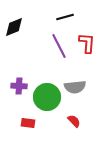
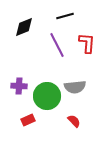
black line: moved 1 px up
black diamond: moved 10 px right
purple line: moved 2 px left, 1 px up
green circle: moved 1 px up
red rectangle: moved 3 px up; rotated 32 degrees counterclockwise
